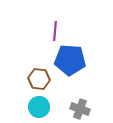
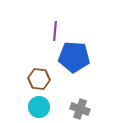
blue pentagon: moved 4 px right, 3 px up
